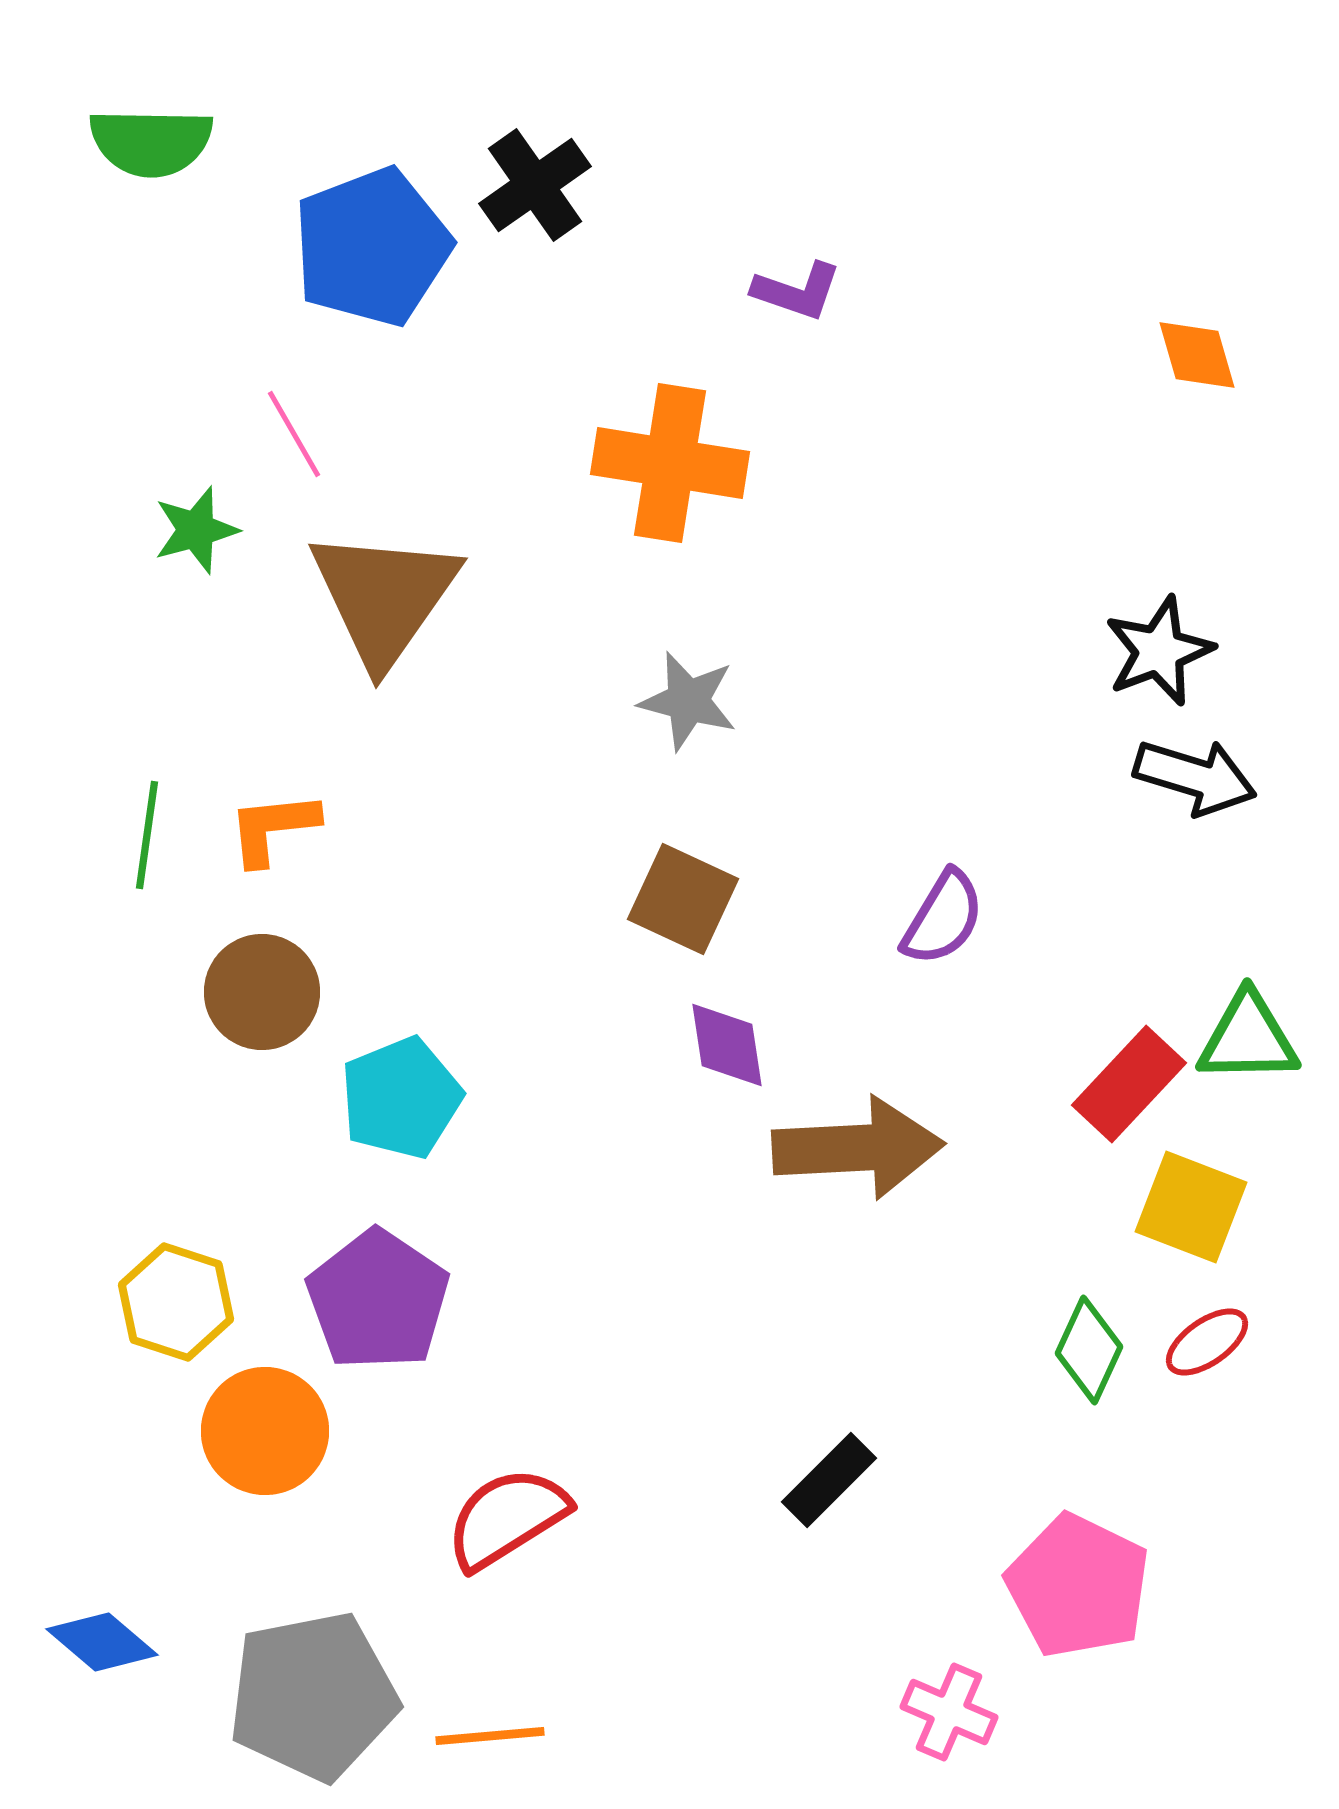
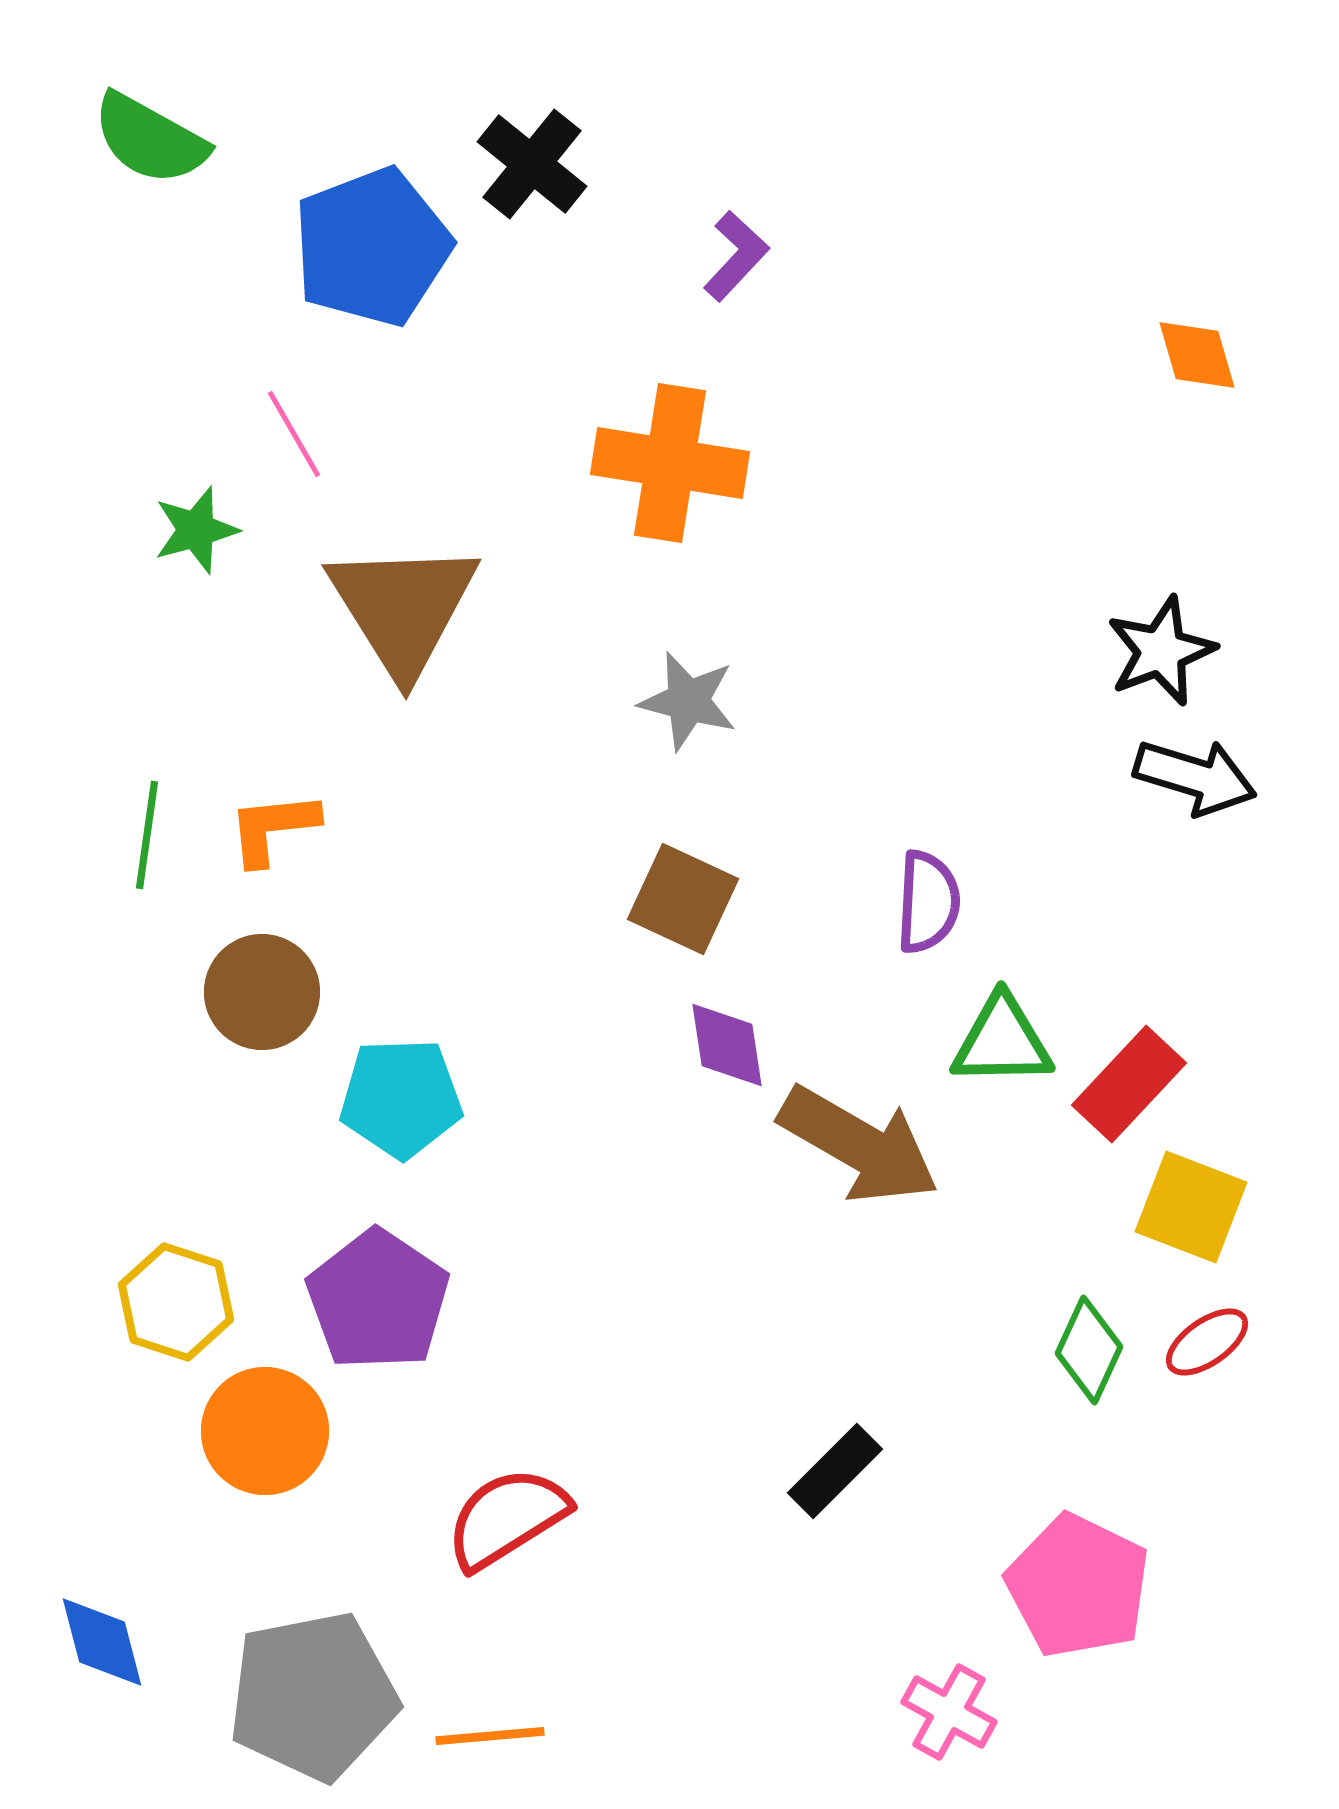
green semicircle: moved 1 px left, 3 px up; rotated 28 degrees clockwise
black cross: moved 3 px left, 21 px up; rotated 16 degrees counterclockwise
purple L-shape: moved 61 px left, 35 px up; rotated 66 degrees counterclockwise
brown triangle: moved 19 px right, 11 px down; rotated 7 degrees counterclockwise
black star: moved 2 px right
purple semicircle: moved 15 px left, 16 px up; rotated 28 degrees counterclockwise
green triangle: moved 246 px left, 3 px down
cyan pentagon: rotated 20 degrees clockwise
brown arrow: moved 1 px right, 3 px up; rotated 33 degrees clockwise
black rectangle: moved 6 px right, 9 px up
blue diamond: rotated 35 degrees clockwise
pink cross: rotated 6 degrees clockwise
